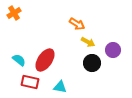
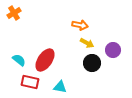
orange arrow: moved 3 px right, 1 px down; rotated 21 degrees counterclockwise
yellow arrow: moved 1 px left, 1 px down
